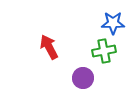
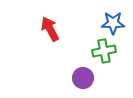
red arrow: moved 1 px right, 18 px up
